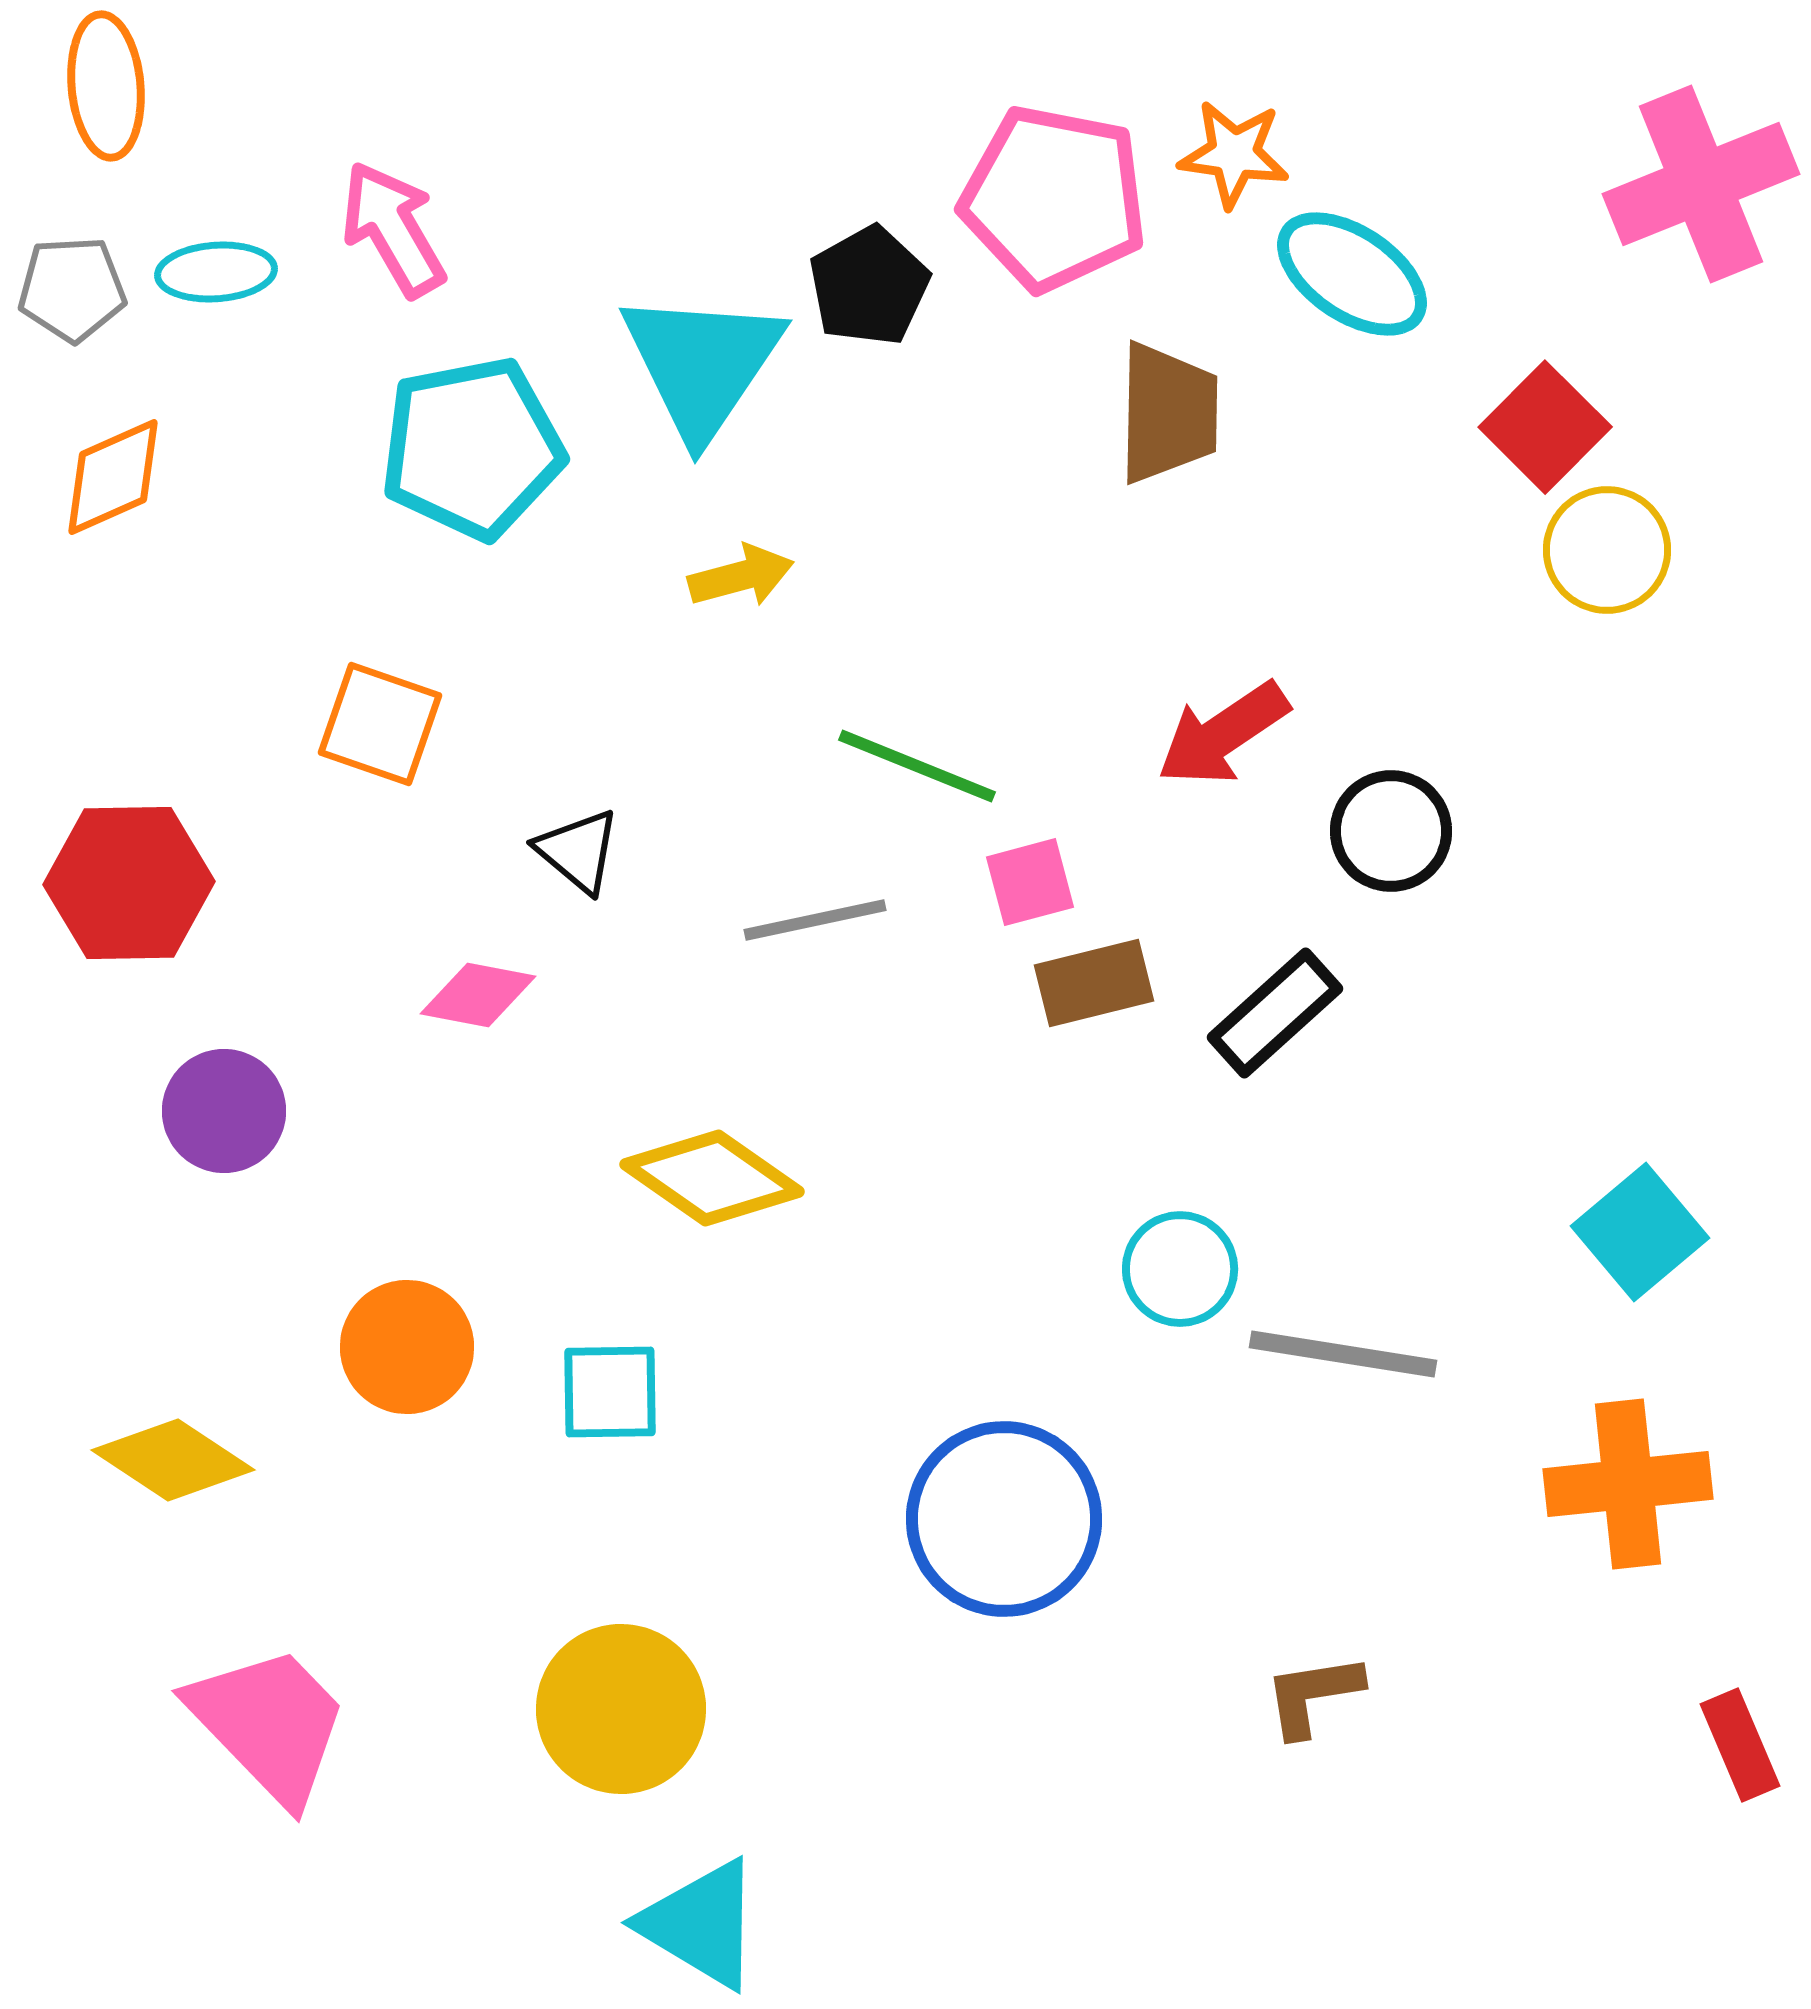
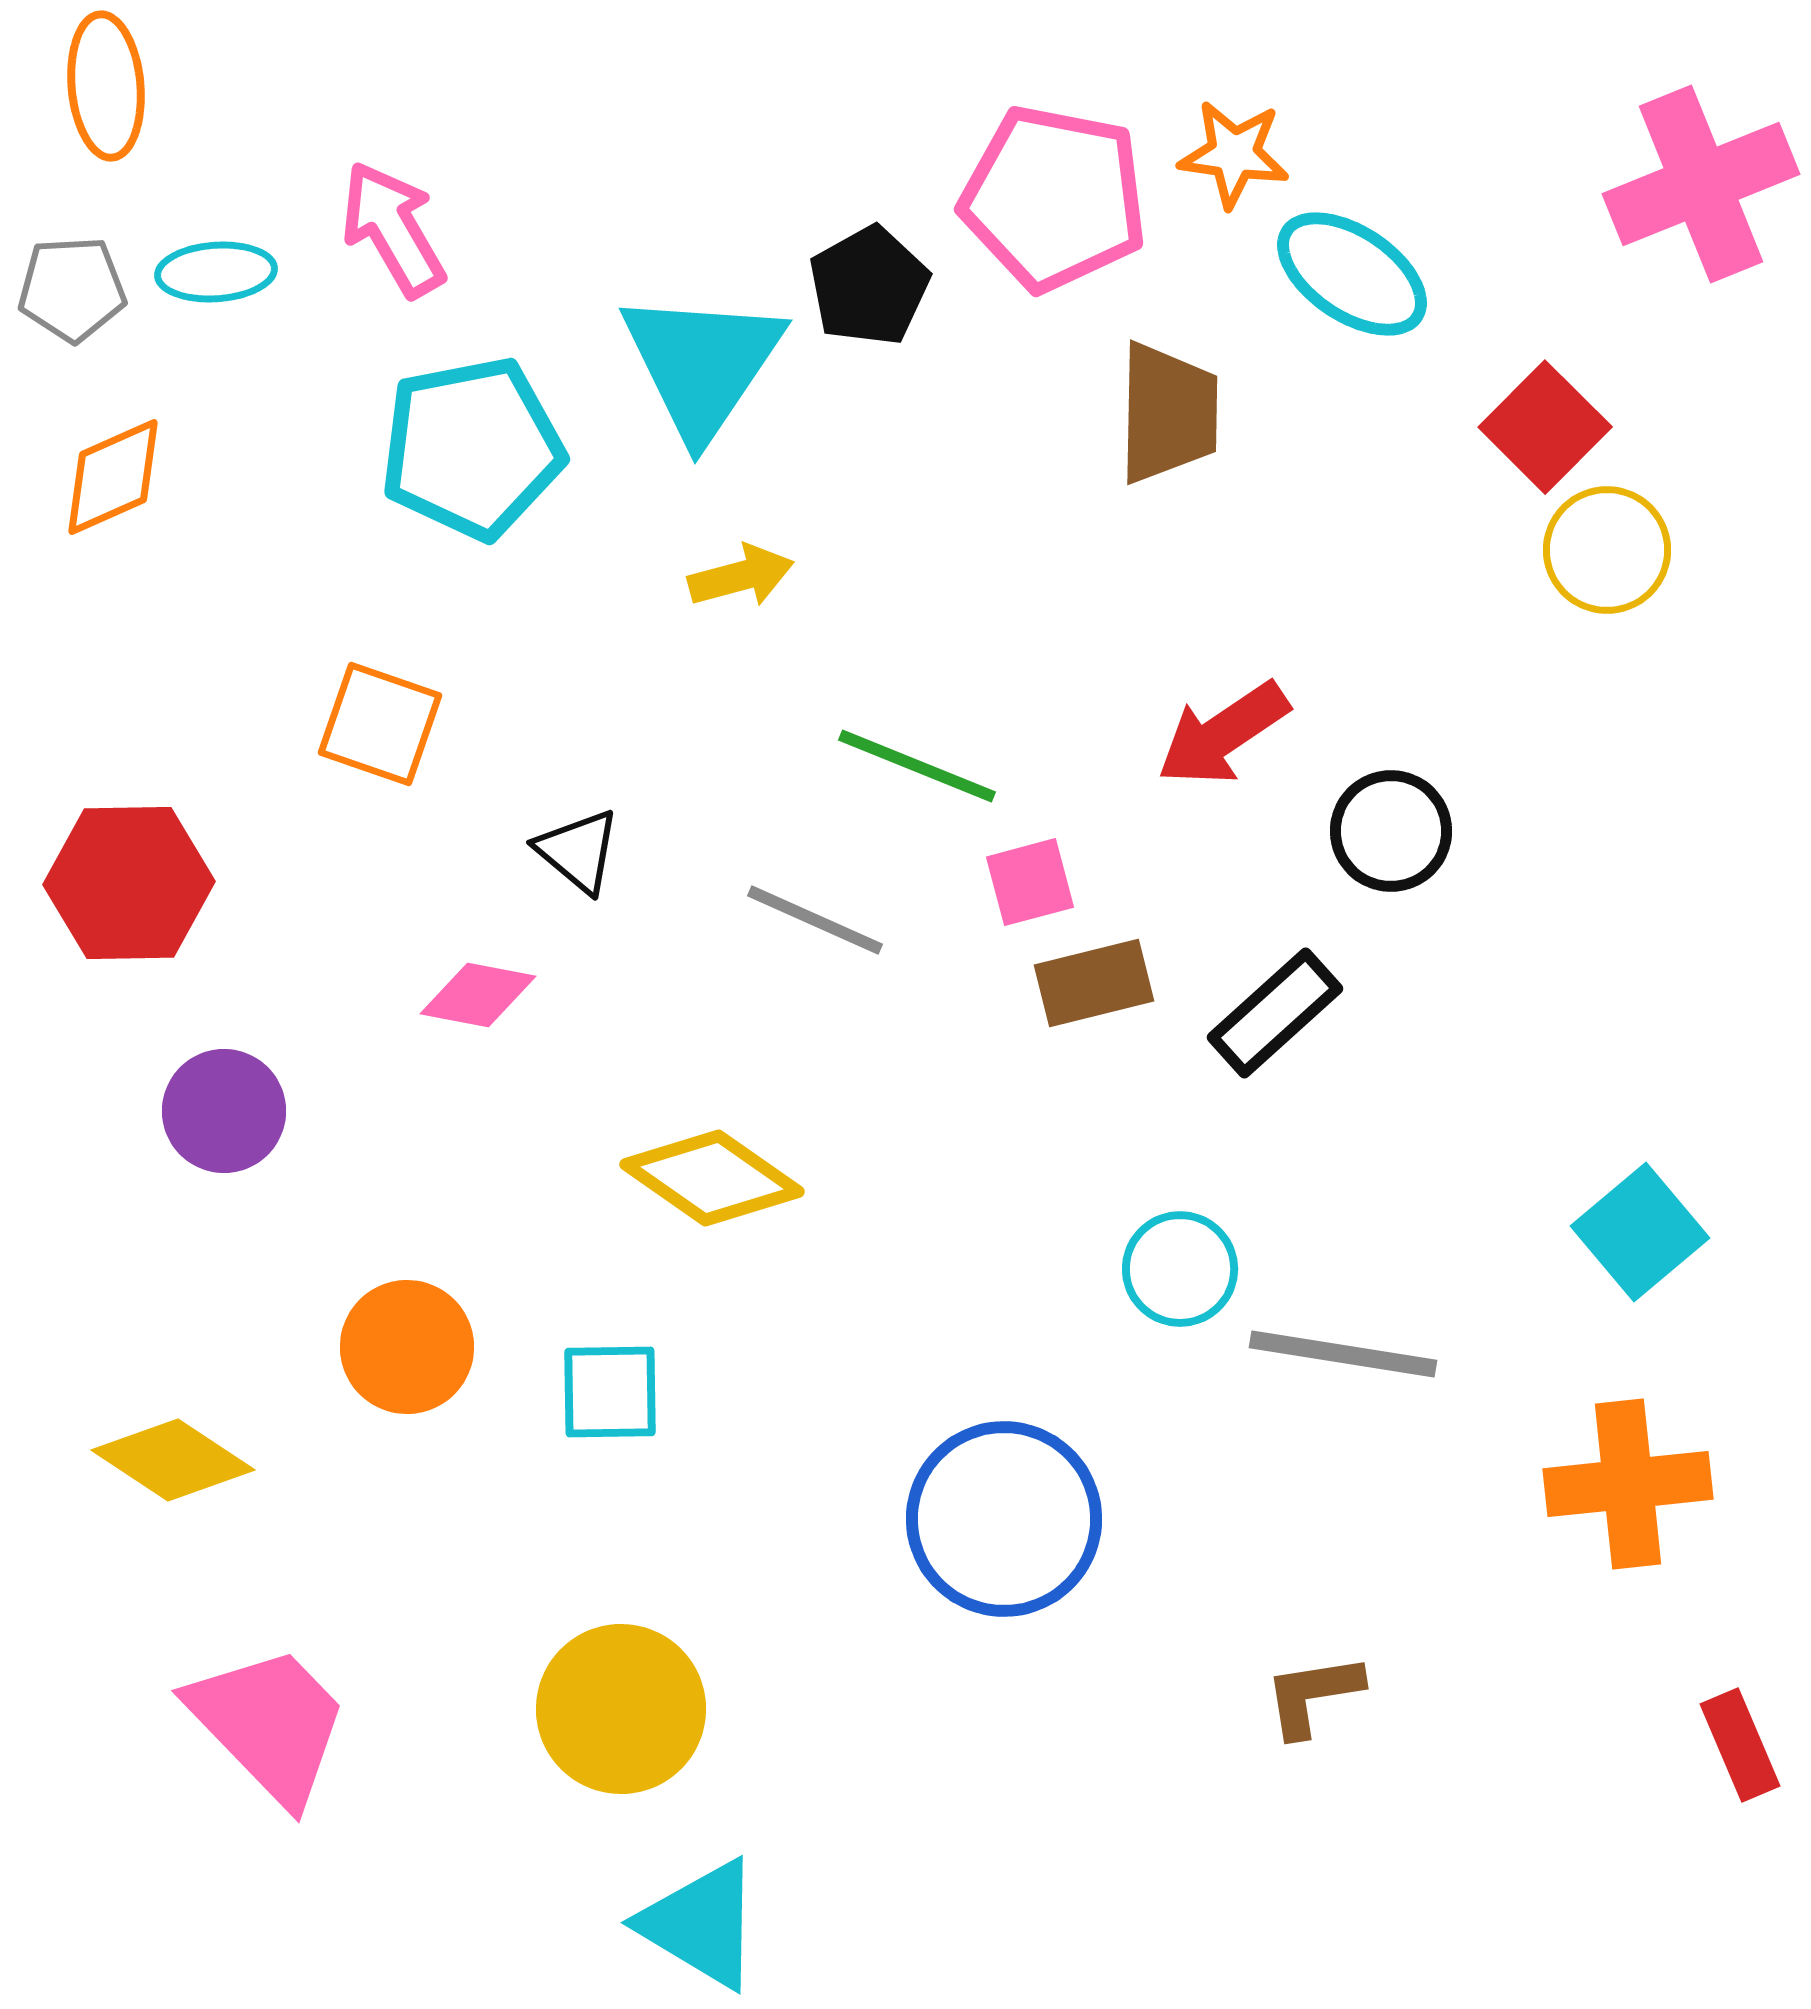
gray line at (815, 920): rotated 36 degrees clockwise
